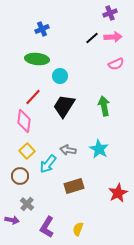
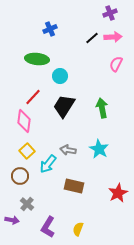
blue cross: moved 8 px right
pink semicircle: rotated 140 degrees clockwise
green arrow: moved 2 px left, 2 px down
brown rectangle: rotated 30 degrees clockwise
purple L-shape: moved 1 px right
